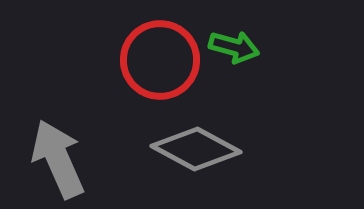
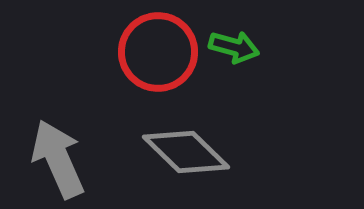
red circle: moved 2 px left, 8 px up
gray diamond: moved 10 px left, 3 px down; rotated 16 degrees clockwise
